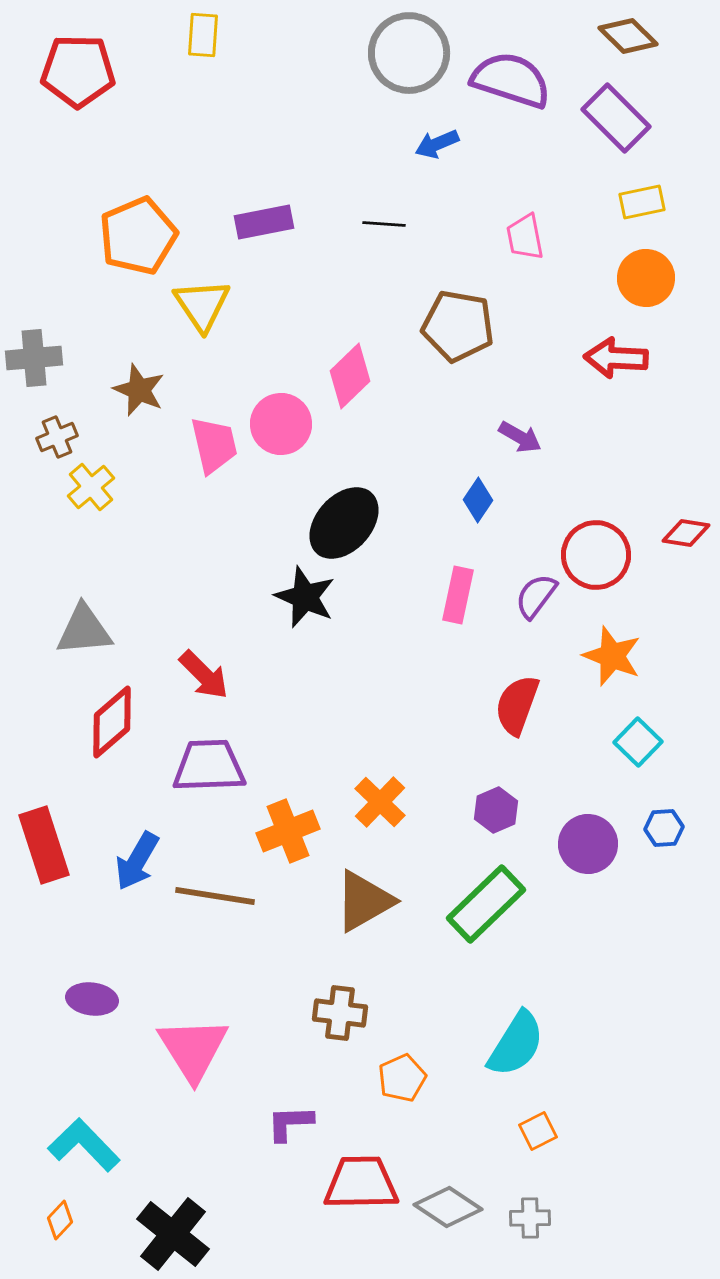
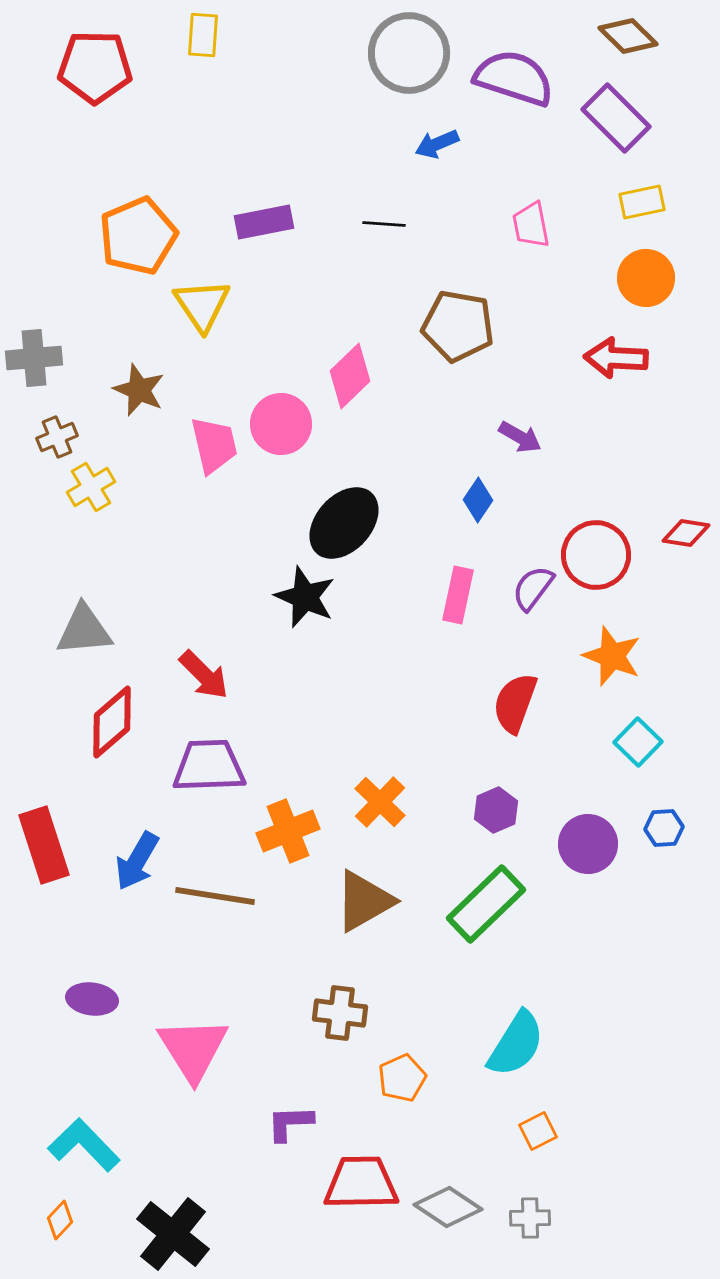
red pentagon at (78, 71): moved 17 px right, 4 px up
purple semicircle at (511, 80): moved 3 px right, 2 px up
pink trapezoid at (525, 237): moved 6 px right, 12 px up
yellow cross at (91, 487): rotated 9 degrees clockwise
purple semicircle at (536, 596): moved 3 px left, 8 px up
red semicircle at (517, 705): moved 2 px left, 2 px up
